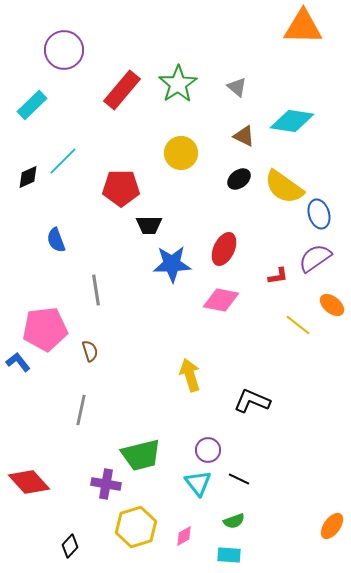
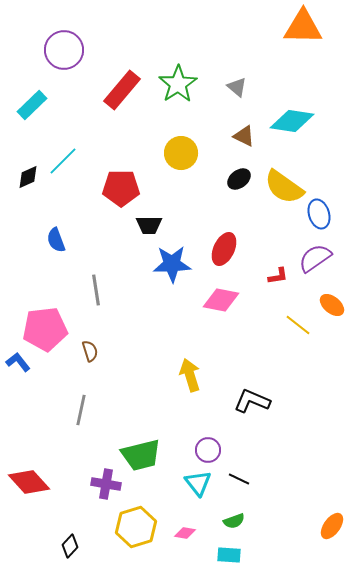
pink diamond at (184, 536): moved 1 px right, 3 px up; rotated 40 degrees clockwise
